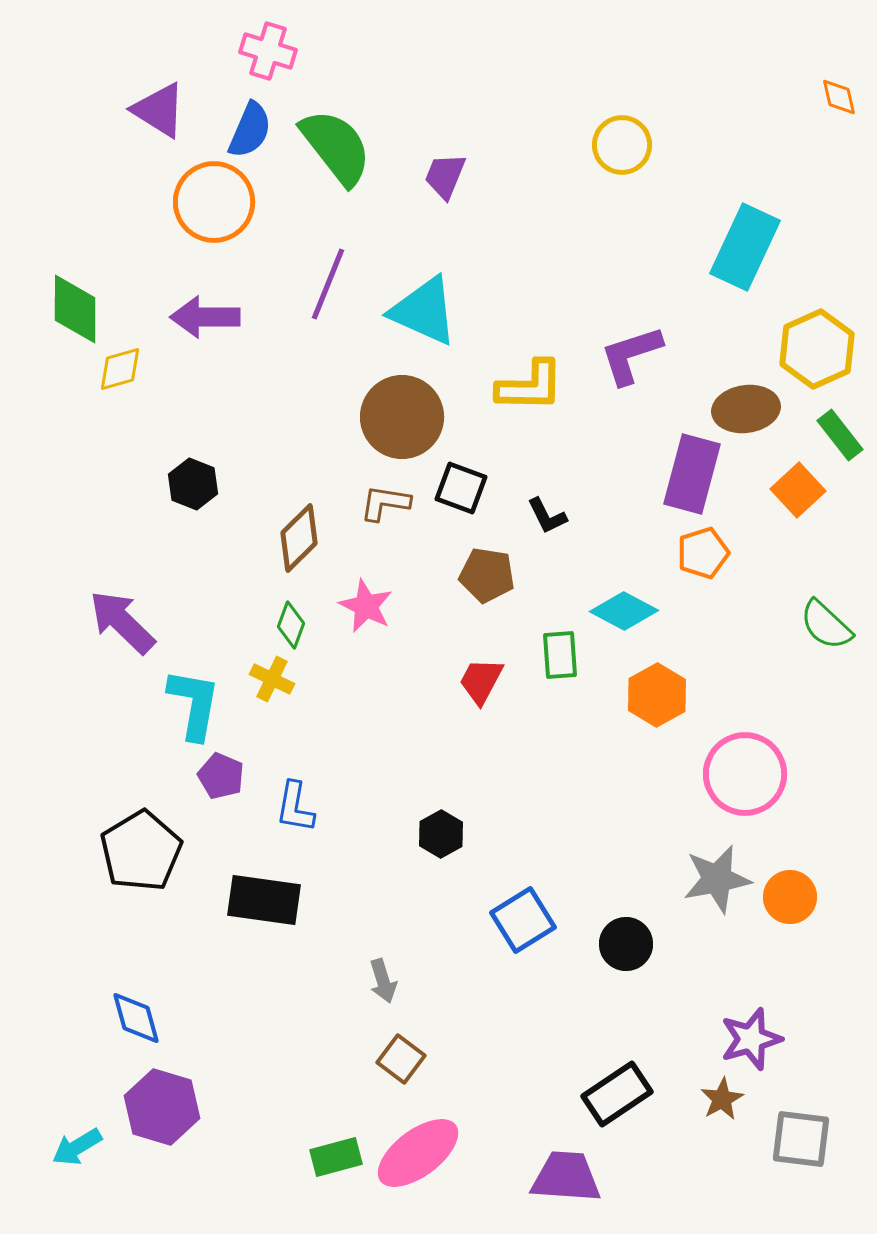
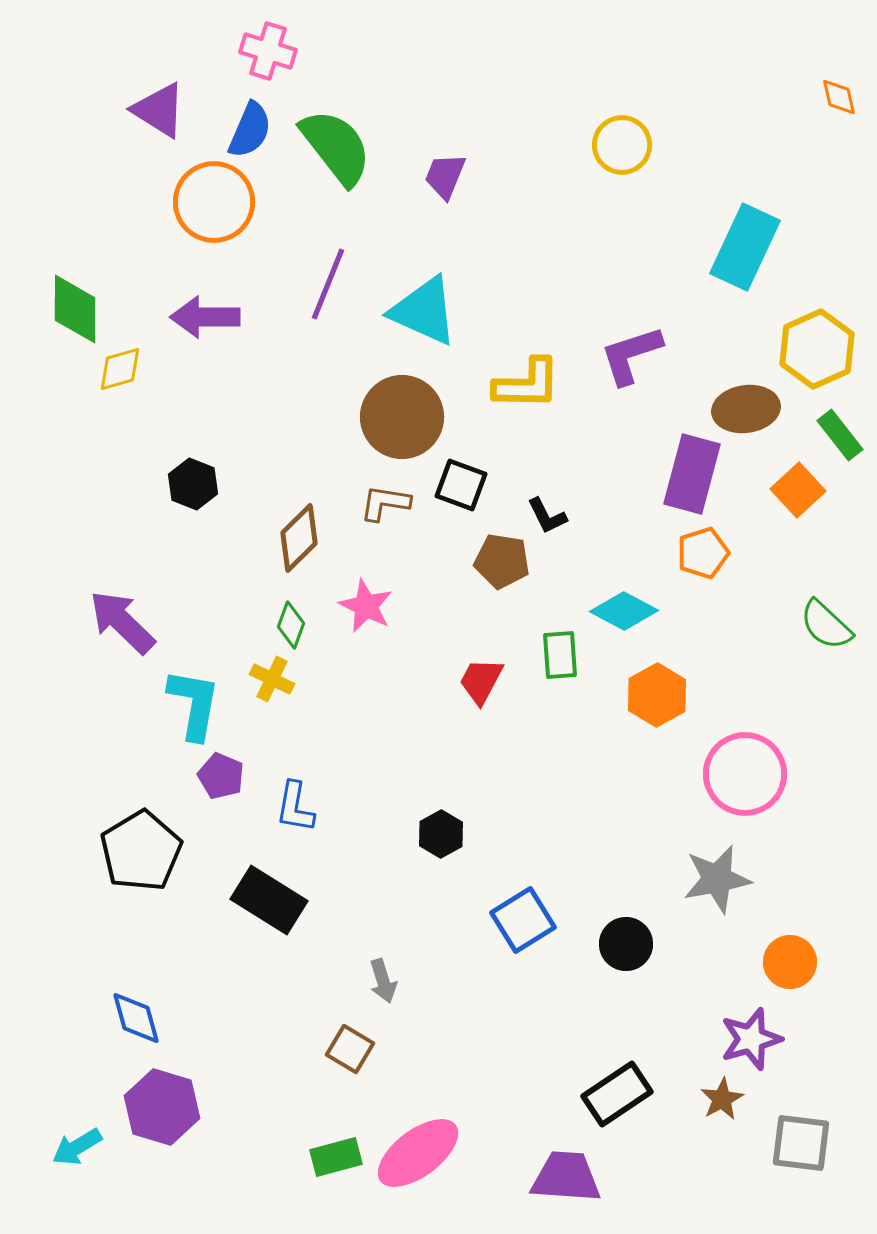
yellow L-shape at (530, 386): moved 3 px left, 2 px up
black square at (461, 488): moved 3 px up
brown pentagon at (487, 575): moved 15 px right, 14 px up
orange circle at (790, 897): moved 65 px down
black rectangle at (264, 900): moved 5 px right; rotated 24 degrees clockwise
brown square at (401, 1059): moved 51 px left, 10 px up; rotated 6 degrees counterclockwise
gray square at (801, 1139): moved 4 px down
